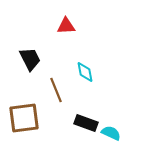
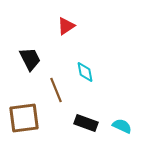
red triangle: rotated 30 degrees counterclockwise
cyan semicircle: moved 11 px right, 7 px up
